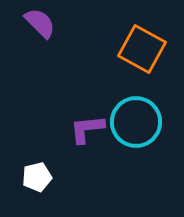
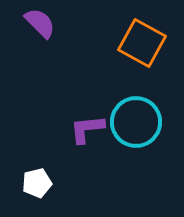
orange square: moved 6 px up
white pentagon: moved 6 px down
